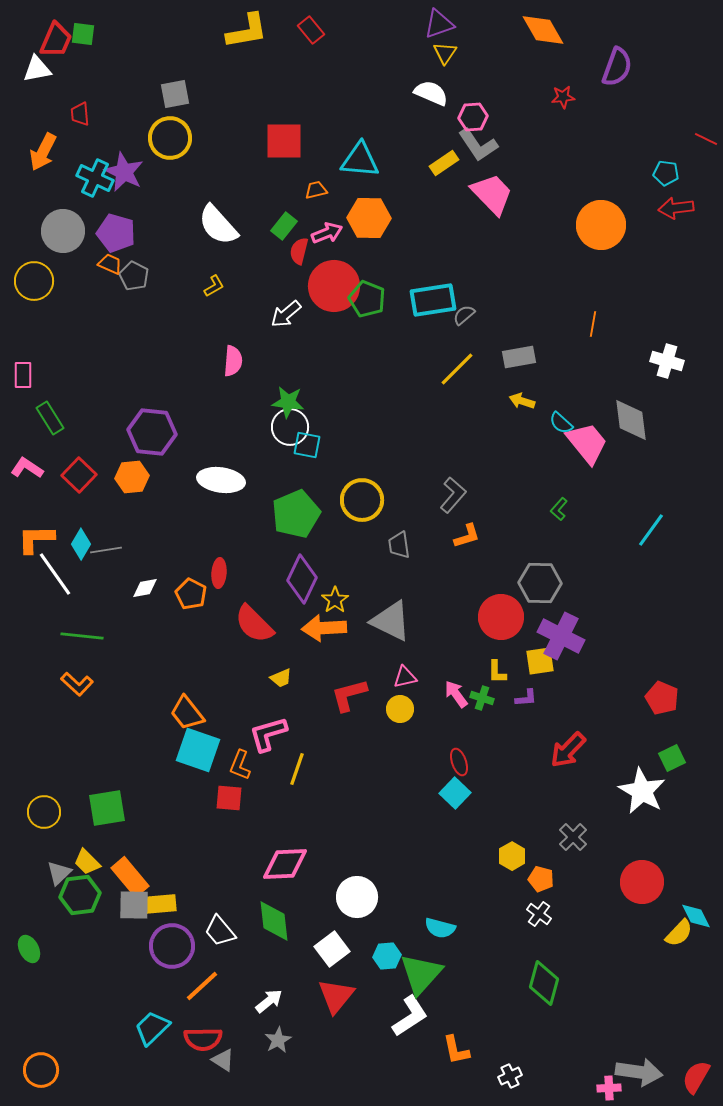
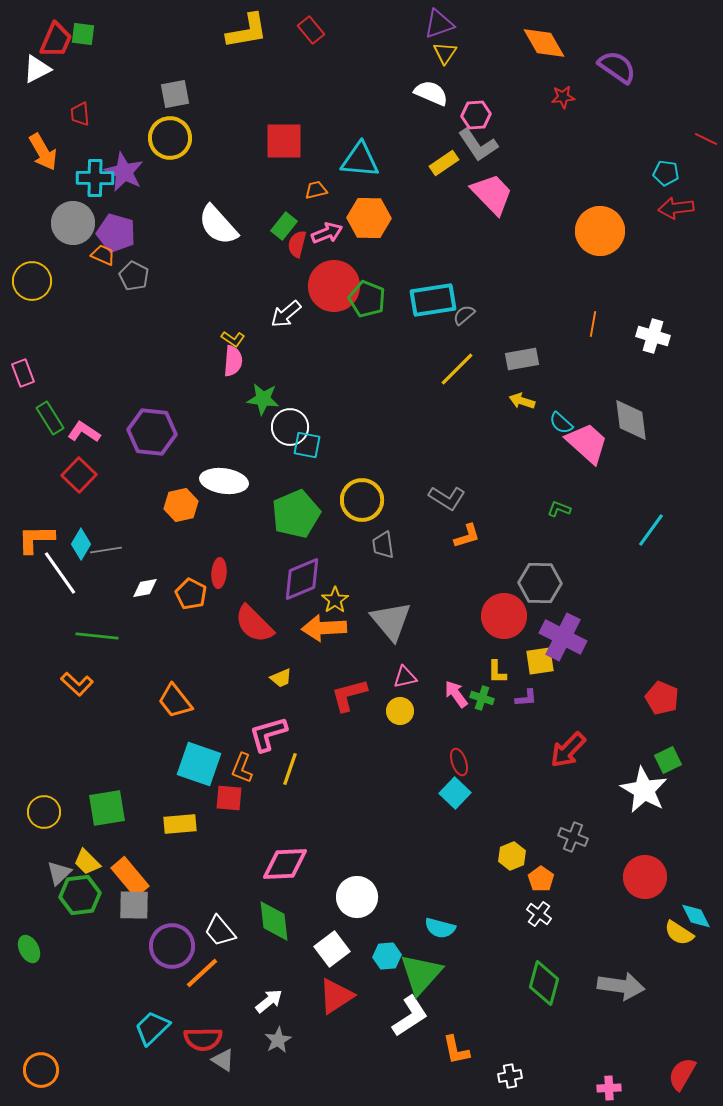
orange diamond at (543, 30): moved 1 px right, 13 px down
purple semicircle at (617, 67): rotated 75 degrees counterclockwise
white triangle at (37, 69): rotated 16 degrees counterclockwise
pink hexagon at (473, 117): moved 3 px right, 2 px up
orange arrow at (43, 152): rotated 57 degrees counterclockwise
cyan cross at (95, 178): rotated 24 degrees counterclockwise
orange circle at (601, 225): moved 1 px left, 6 px down
gray circle at (63, 231): moved 10 px right, 8 px up
red semicircle at (299, 251): moved 2 px left, 7 px up
orange trapezoid at (110, 264): moved 7 px left, 9 px up
yellow circle at (34, 281): moved 2 px left
yellow L-shape at (214, 286): moved 19 px right, 53 px down; rotated 65 degrees clockwise
gray rectangle at (519, 357): moved 3 px right, 2 px down
white cross at (667, 361): moved 14 px left, 25 px up
pink rectangle at (23, 375): moved 2 px up; rotated 20 degrees counterclockwise
green star at (288, 402): moved 25 px left, 3 px up
pink trapezoid at (587, 443): rotated 9 degrees counterclockwise
pink L-shape at (27, 468): moved 57 px right, 36 px up
orange hexagon at (132, 477): moved 49 px right, 28 px down; rotated 8 degrees counterclockwise
white ellipse at (221, 480): moved 3 px right, 1 px down
gray L-shape at (453, 495): moved 6 px left, 3 px down; rotated 81 degrees clockwise
green L-shape at (559, 509): rotated 70 degrees clockwise
gray trapezoid at (399, 545): moved 16 px left
white line at (55, 574): moved 5 px right, 1 px up
purple diamond at (302, 579): rotated 42 degrees clockwise
red circle at (501, 617): moved 3 px right, 1 px up
gray triangle at (391, 621): rotated 24 degrees clockwise
green line at (82, 636): moved 15 px right
purple cross at (561, 636): moved 2 px right, 1 px down
yellow circle at (400, 709): moved 2 px down
orange trapezoid at (187, 713): moved 12 px left, 12 px up
cyan square at (198, 750): moved 1 px right, 14 px down
green square at (672, 758): moved 4 px left, 2 px down
orange L-shape at (240, 765): moved 2 px right, 3 px down
yellow line at (297, 769): moved 7 px left
white star at (642, 791): moved 2 px right, 1 px up
gray cross at (573, 837): rotated 24 degrees counterclockwise
yellow hexagon at (512, 856): rotated 8 degrees clockwise
orange pentagon at (541, 879): rotated 20 degrees clockwise
red circle at (642, 882): moved 3 px right, 5 px up
yellow rectangle at (160, 904): moved 20 px right, 80 px up
yellow semicircle at (679, 933): rotated 80 degrees clockwise
orange line at (202, 986): moved 13 px up
red triangle at (336, 996): rotated 18 degrees clockwise
gray arrow at (639, 1072): moved 18 px left, 86 px up
white cross at (510, 1076): rotated 15 degrees clockwise
red semicircle at (696, 1077): moved 14 px left, 3 px up
